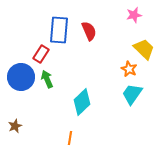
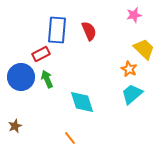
blue rectangle: moved 2 px left
red rectangle: rotated 30 degrees clockwise
cyan trapezoid: rotated 15 degrees clockwise
cyan diamond: rotated 64 degrees counterclockwise
orange line: rotated 48 degrees counterclockwise
